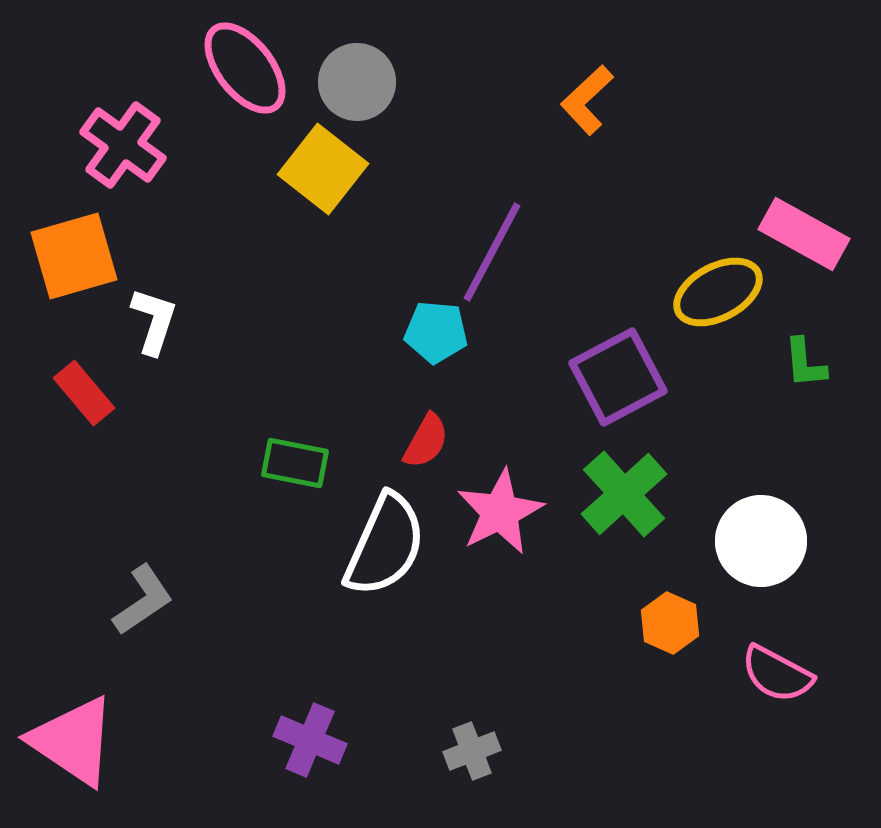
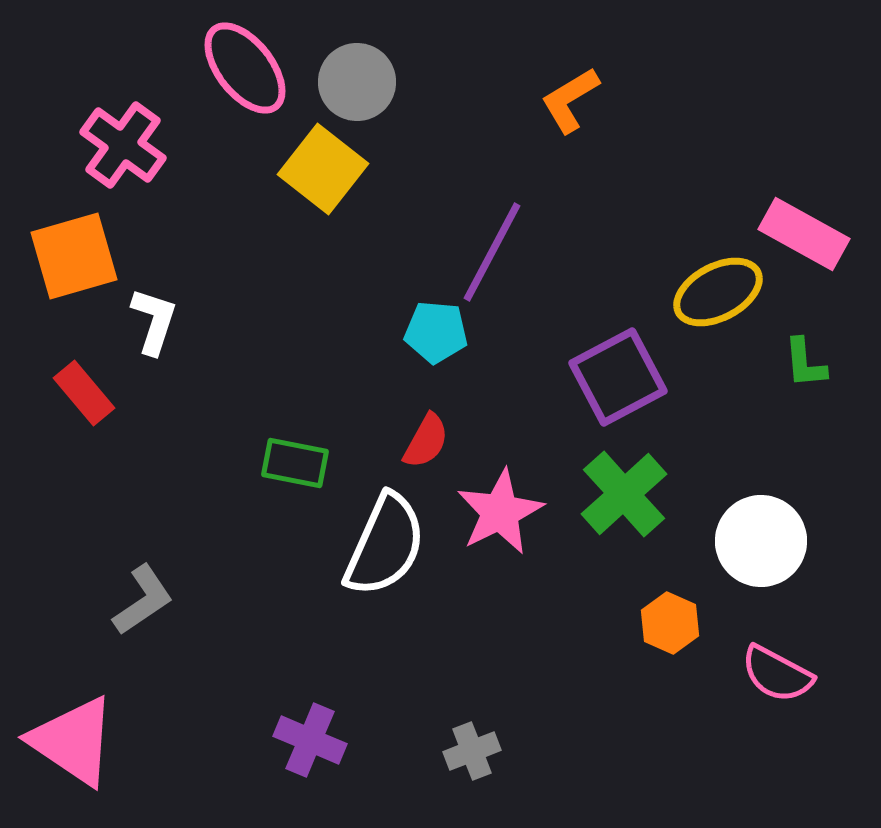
orange L-shape: moved 17 px left; rotated 12 degrees clockwise
